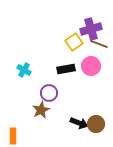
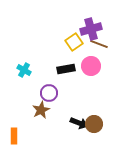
brown circle: moved 2 px left
orange rectangle: moved 1 px right
